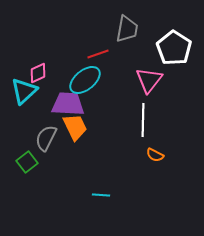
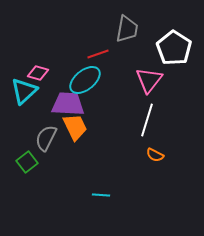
pink diamond: rotated 40 degrees clockwise
white line: moved 4 px right; rotated 16 degrees clockwise
